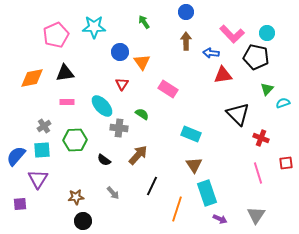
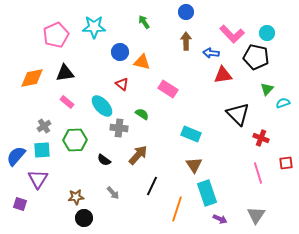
orange triangle at (142, 62): rotated 42 degrees counterclockwise
red triangle at (122, 84): rotated 24 degrees counterclockwise
pink rectangle at (67, 102): rotated 40 degrees clockwise
purple square at (20, 204): rotated 24 degrees clockwise
black circle at (83, 221): moved 1 px right, 3 px up
